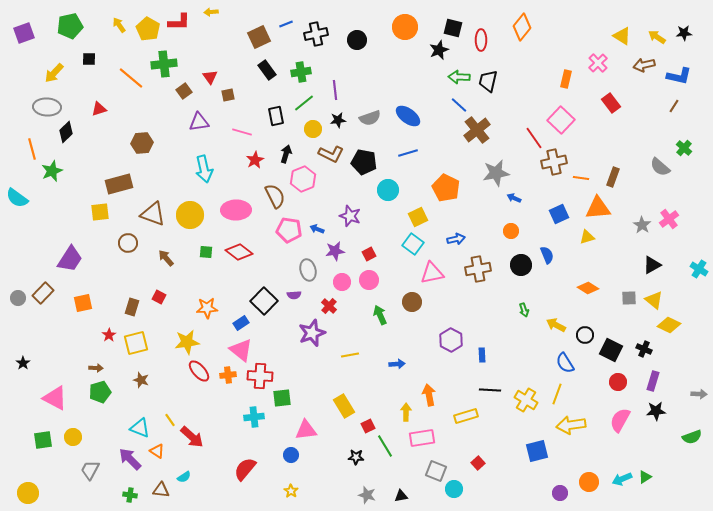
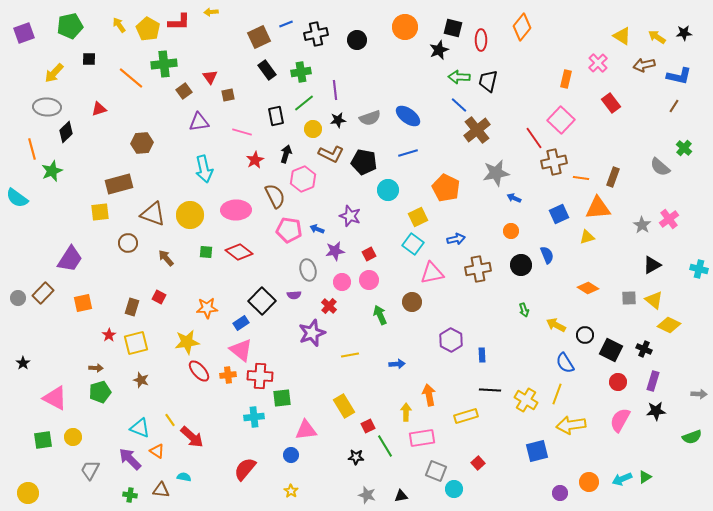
cyan cross at (699, 269): rotated 18 degrees counterclockwise
black square at (264, 301): moved 2 px left
cyan semicircle at (184, 477): rotated 136 degrees counterclockwise
